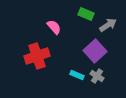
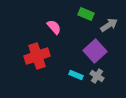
gray arrow: moved 1 px right
cyan rectangle: moved 1 px left
